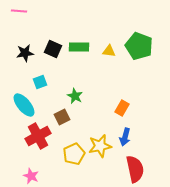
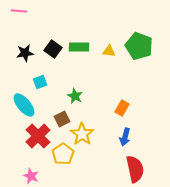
black square: rotated 12 degrees clockwise
brown square: moved 2 px down
red cross: rotated 15 degrees counterclockwise
yellow star: moved 18 px left, 12 px up; rotated 25 degrees counterclockwise
yellow pentagon: moved 11 px left; rotated 10 degrees counterclockwise
